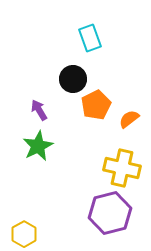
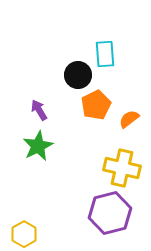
cyan rectangle: moved 15 px right, 16 px down; rotated 16 degrees clockwise
black circle: moved 5 px right, 4 px up
